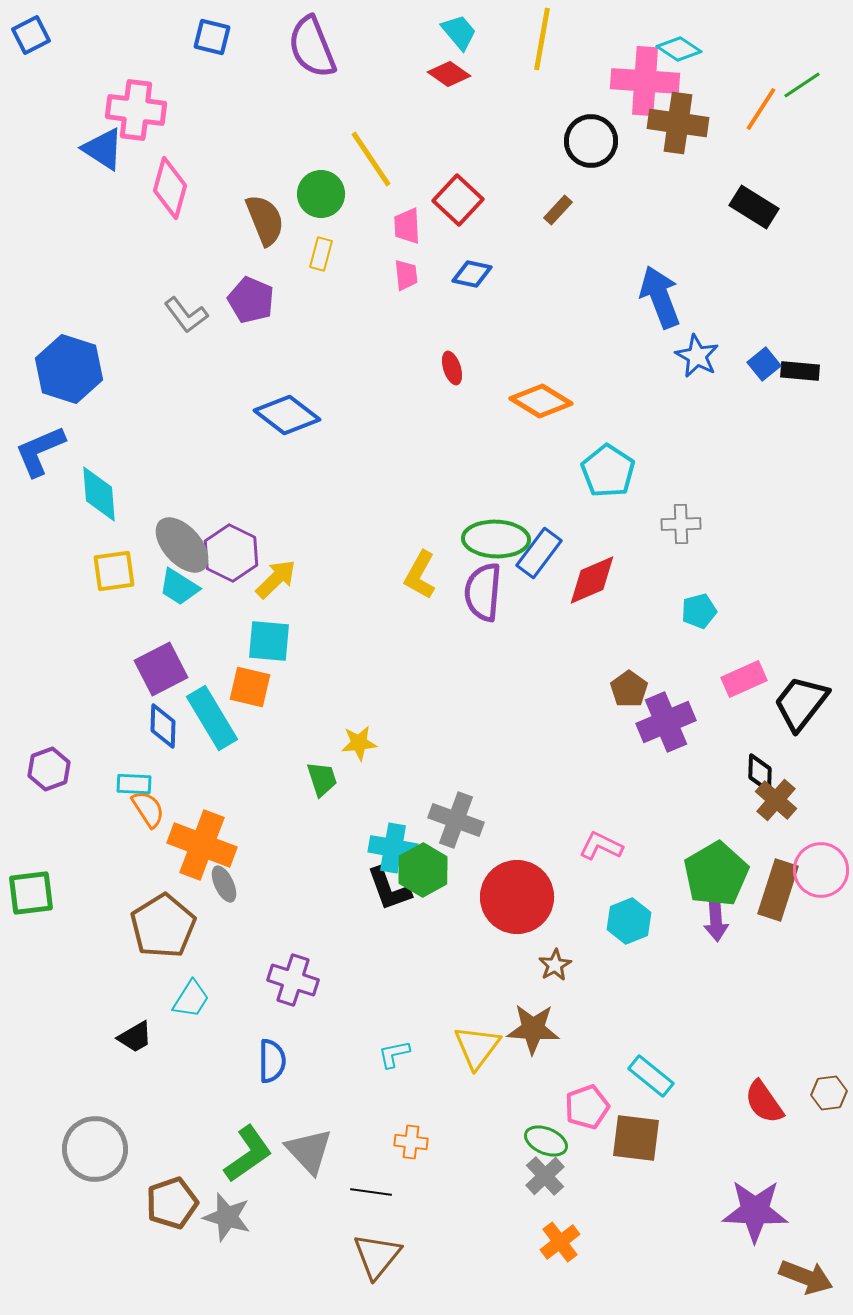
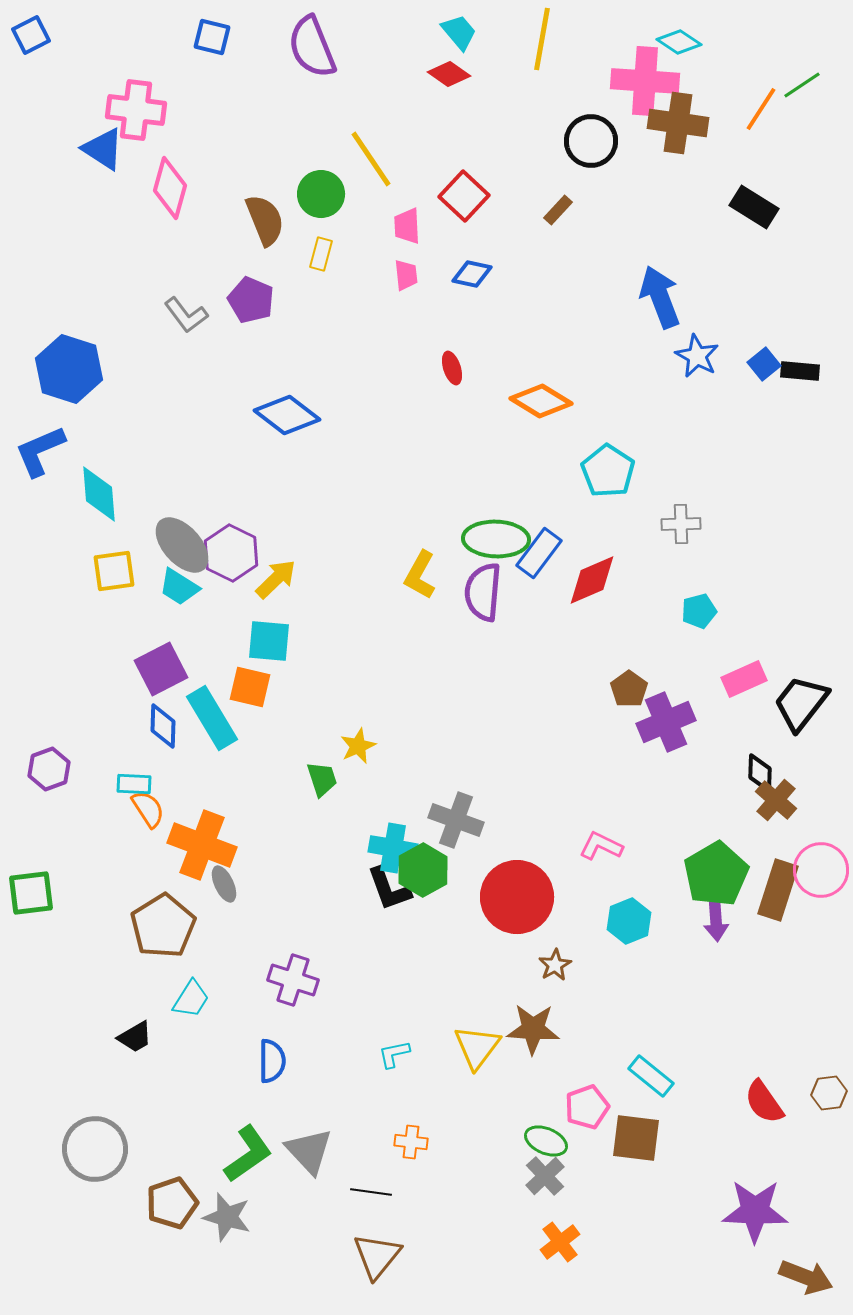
cyan diamond at (679, 49): moved 7 px up
red square at (458, 200): moved 6 px right, 4 px up
yellow star at (359, 743): moved 1 px left, 3 px down; rotated 18 degrees counterclockwise
